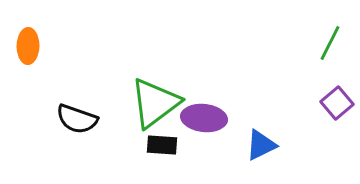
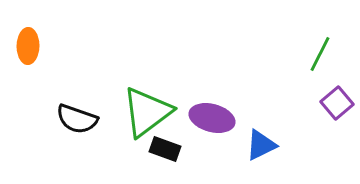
green line: moved 10 px left, 11 px down
green triangle: moved 8 px left, 9 px down
purple ellipse: moved 8 px right; rotated 9 degrees clockwise
black rectangle: moved 3 px right, 4 px down; rotated 16 degrees clockwise
